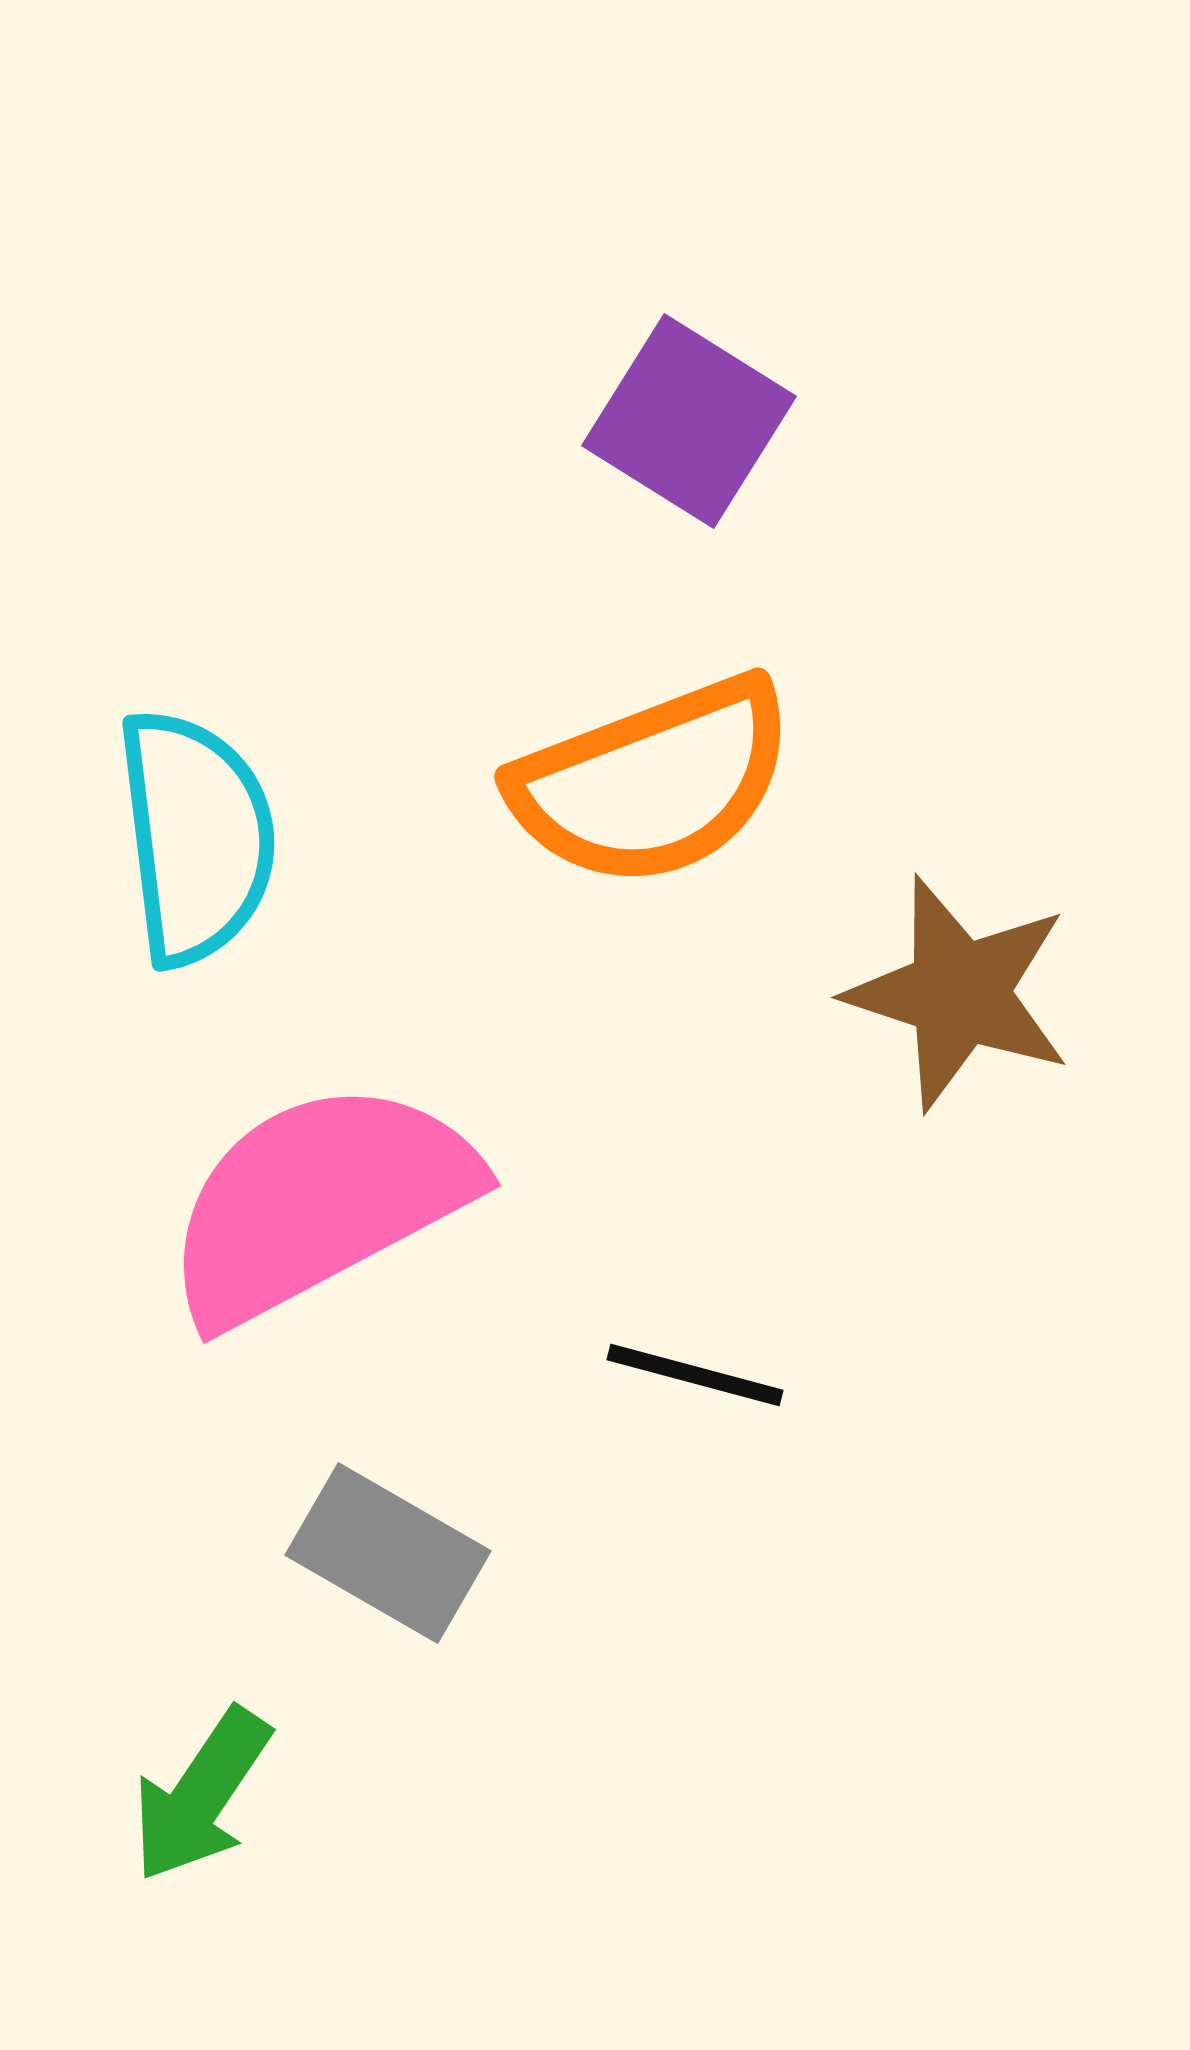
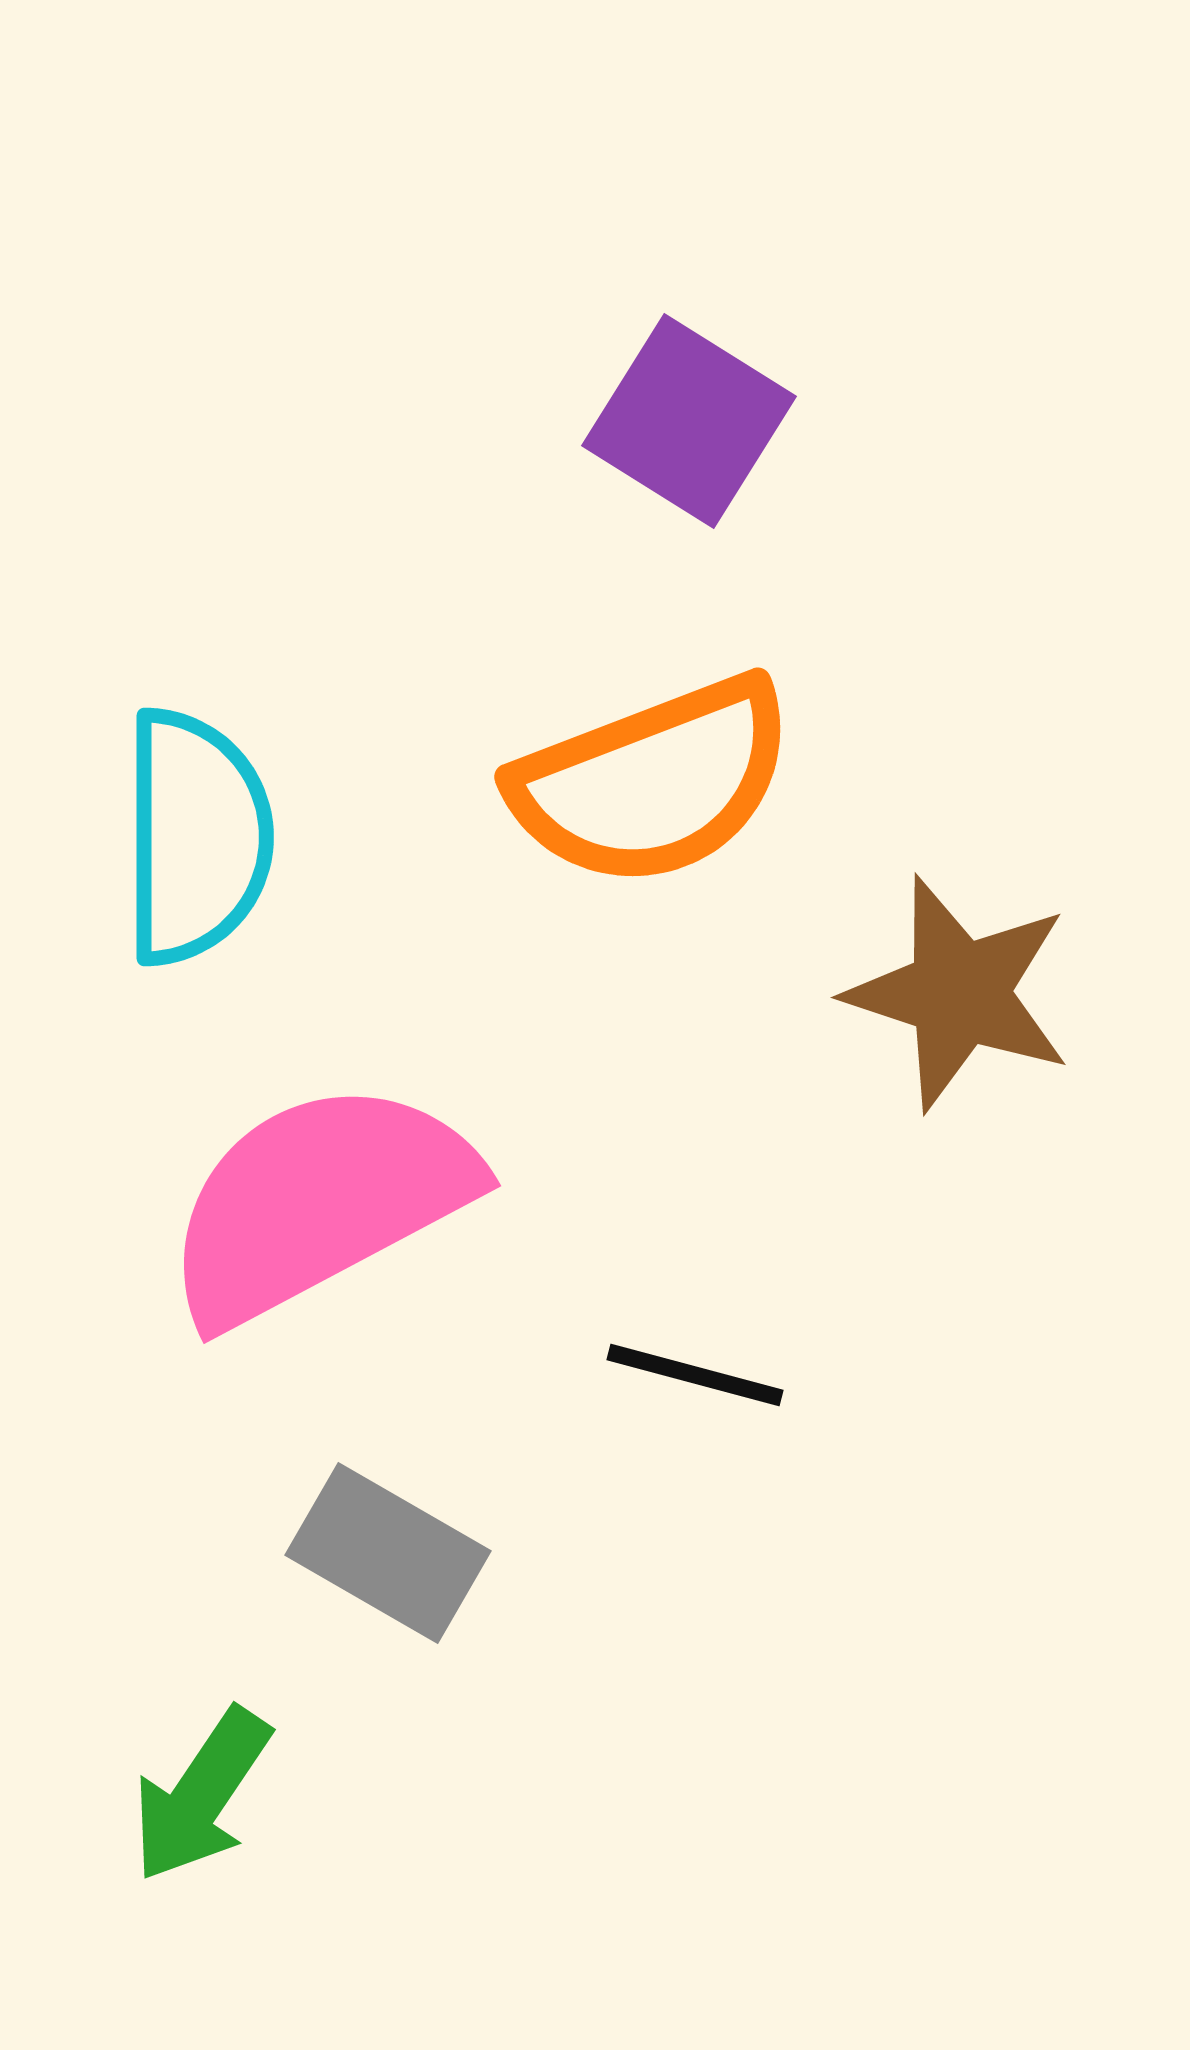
cyan semicircle: rotated 7 degrees clockwise
